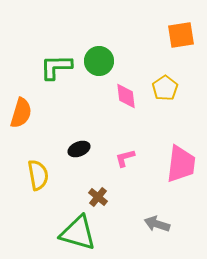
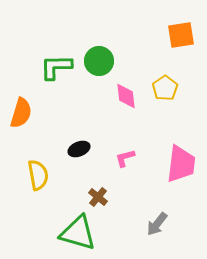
gray arrow: rotated 70 degrees counterclockwise
